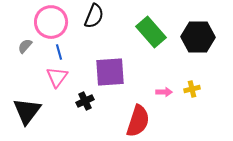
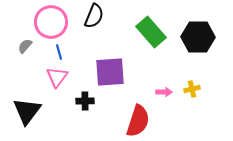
black cross: rotated 24 degrees clockwise
